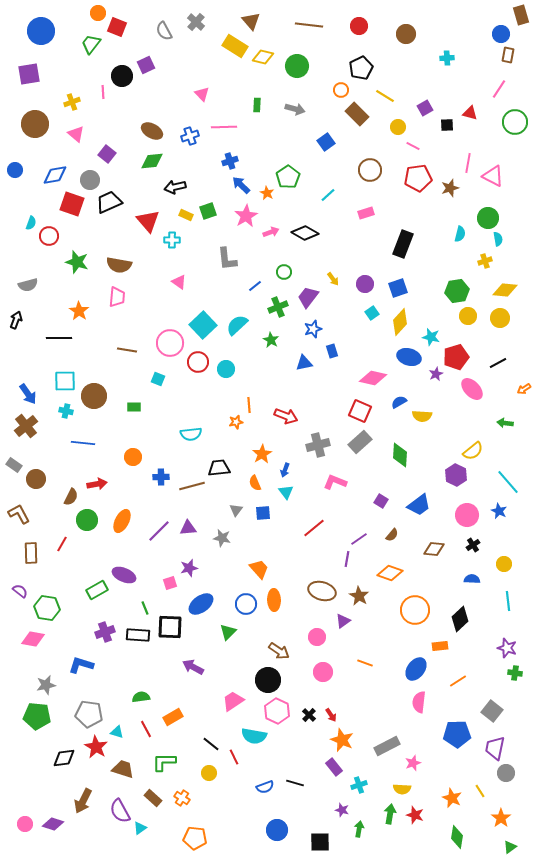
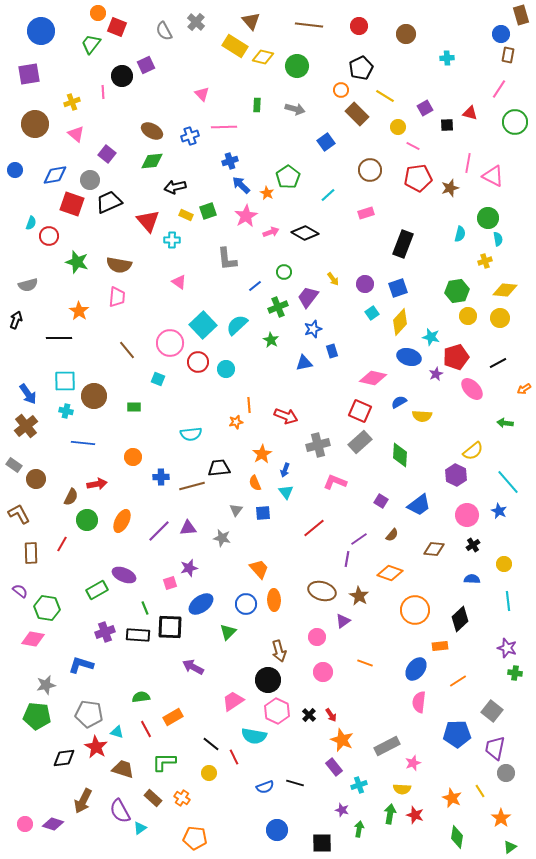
brown line at (127, 350): rotated 42 degrees clockwise
brown arrow at (279, 651): rotated 40 degrees clockwise
black square at (320, 842): moved 2 px right, 1 px down
